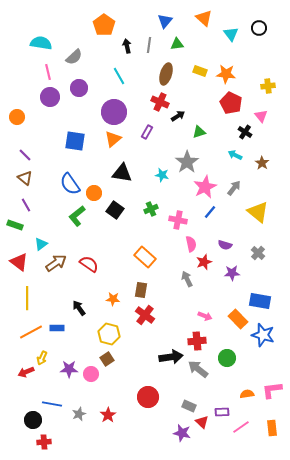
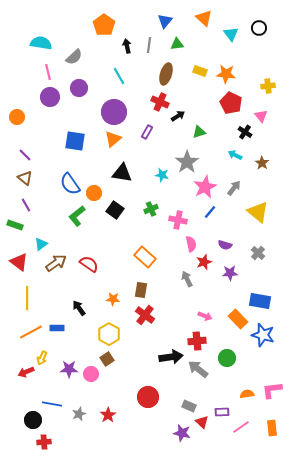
purple star at (232, 273): moved 2 px left
yellow hexagon at (109, 334): rotated 15 degrees clockwise
